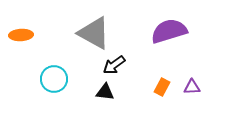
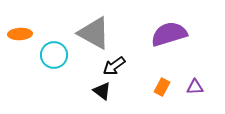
purple semicircle: moved 3 px down
orange ellipse: moved 1 px left, 1 px up
black arrow: moved 1 px down
cyan circle: moved 24 px up
purple triangle: moved 3 px right
black triangle: moved 3 px left, 1 px up; rotated 30 degrees clockwise
